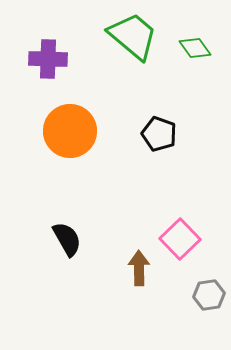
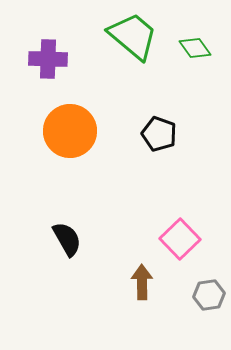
brown arrow: moved 3 px right, 14 px down
